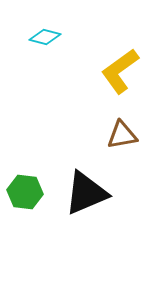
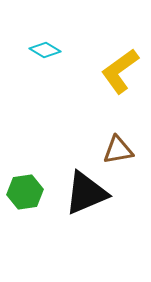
cyan diamond: moved 13 px down; rotated 16 degrees clockwise
brown triangle: moved 4 px left, 15 px down
green hexagon: rotated 16 degrees counterclockwise
